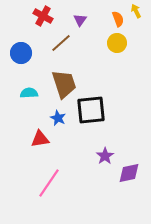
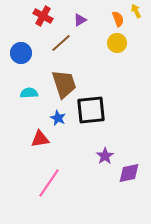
purple triangle: rotated 24 degrees clockwise
